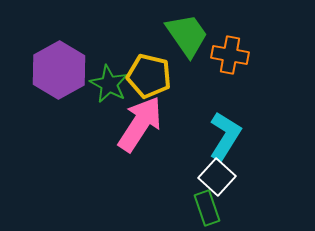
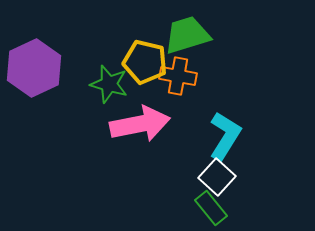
green trapezoid: rotated 72 degrees counterclockwise
orange cross: moved 52 px left, 21 px down
purple hexagon: moved 25 px left, 2 px up; rotated 4 degrees clockwise
yellow pentagon: moved 4 px left, 14 px up
green star: rotated 12 degrees counterclockwise
pink arrow: rotated 46 degrees clockwise
green rectangle: moved 4 px right; rotated 20 degrees counterclockwise
